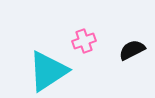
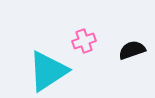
black semicircle: rotated 8 degrees clockwise
